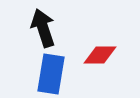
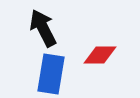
black arrow: rotated 9 degrees counterclockwise
